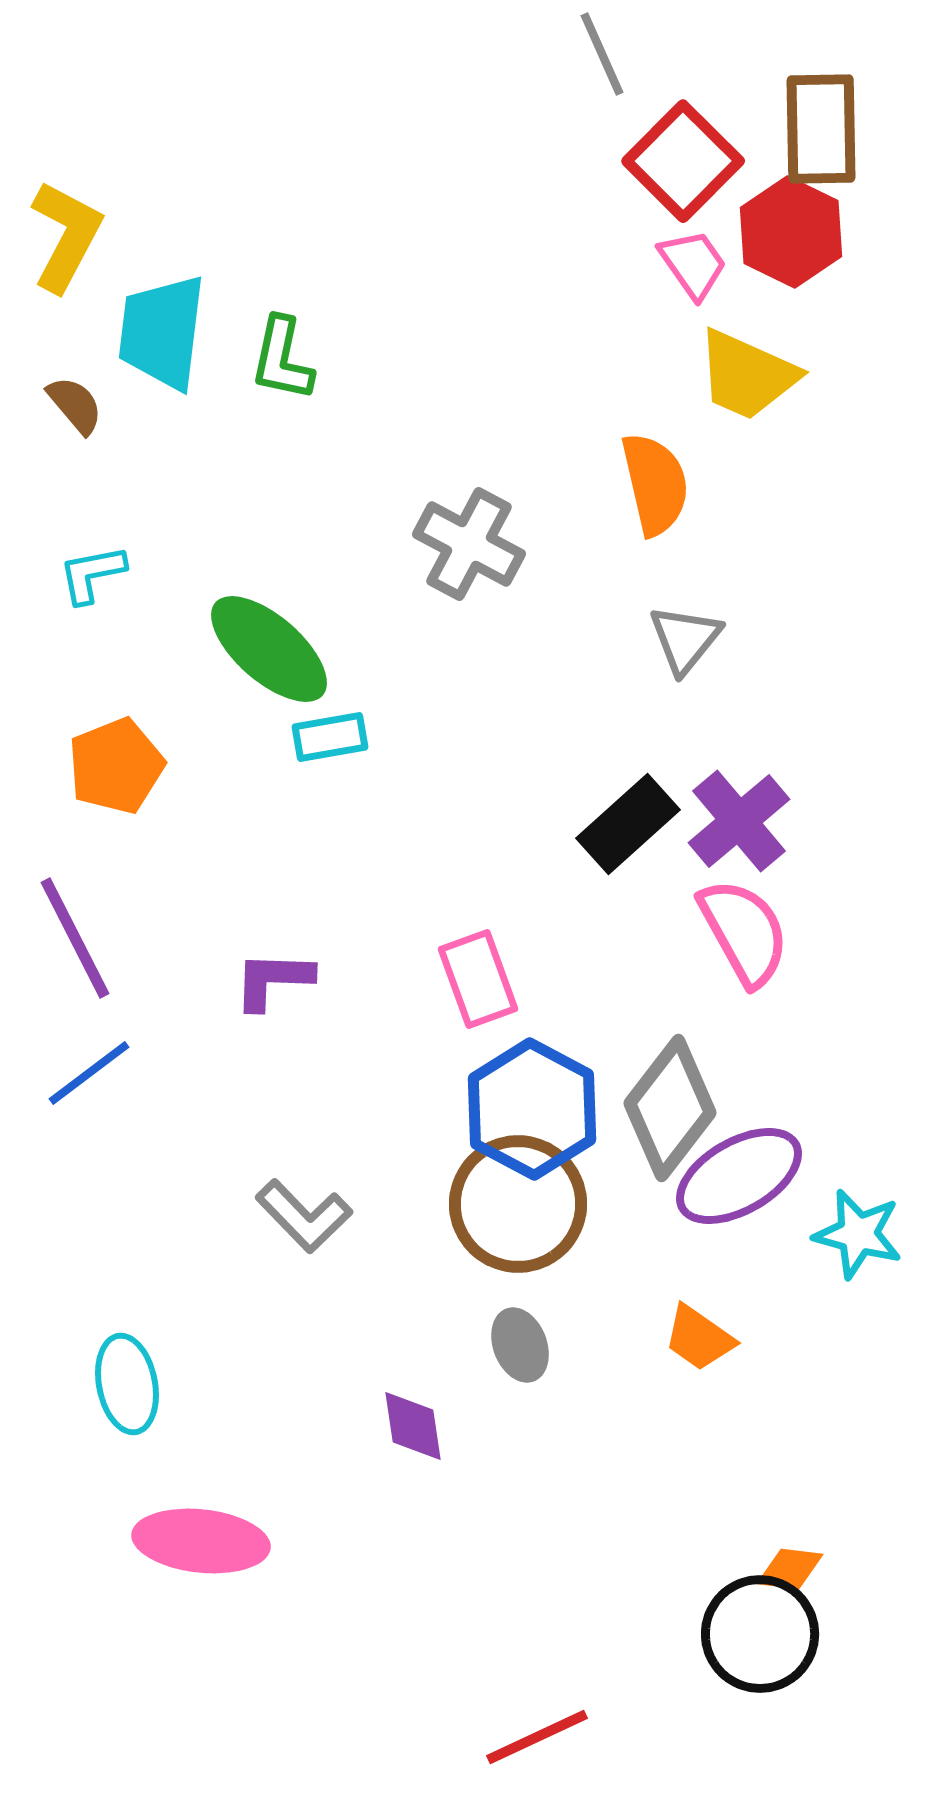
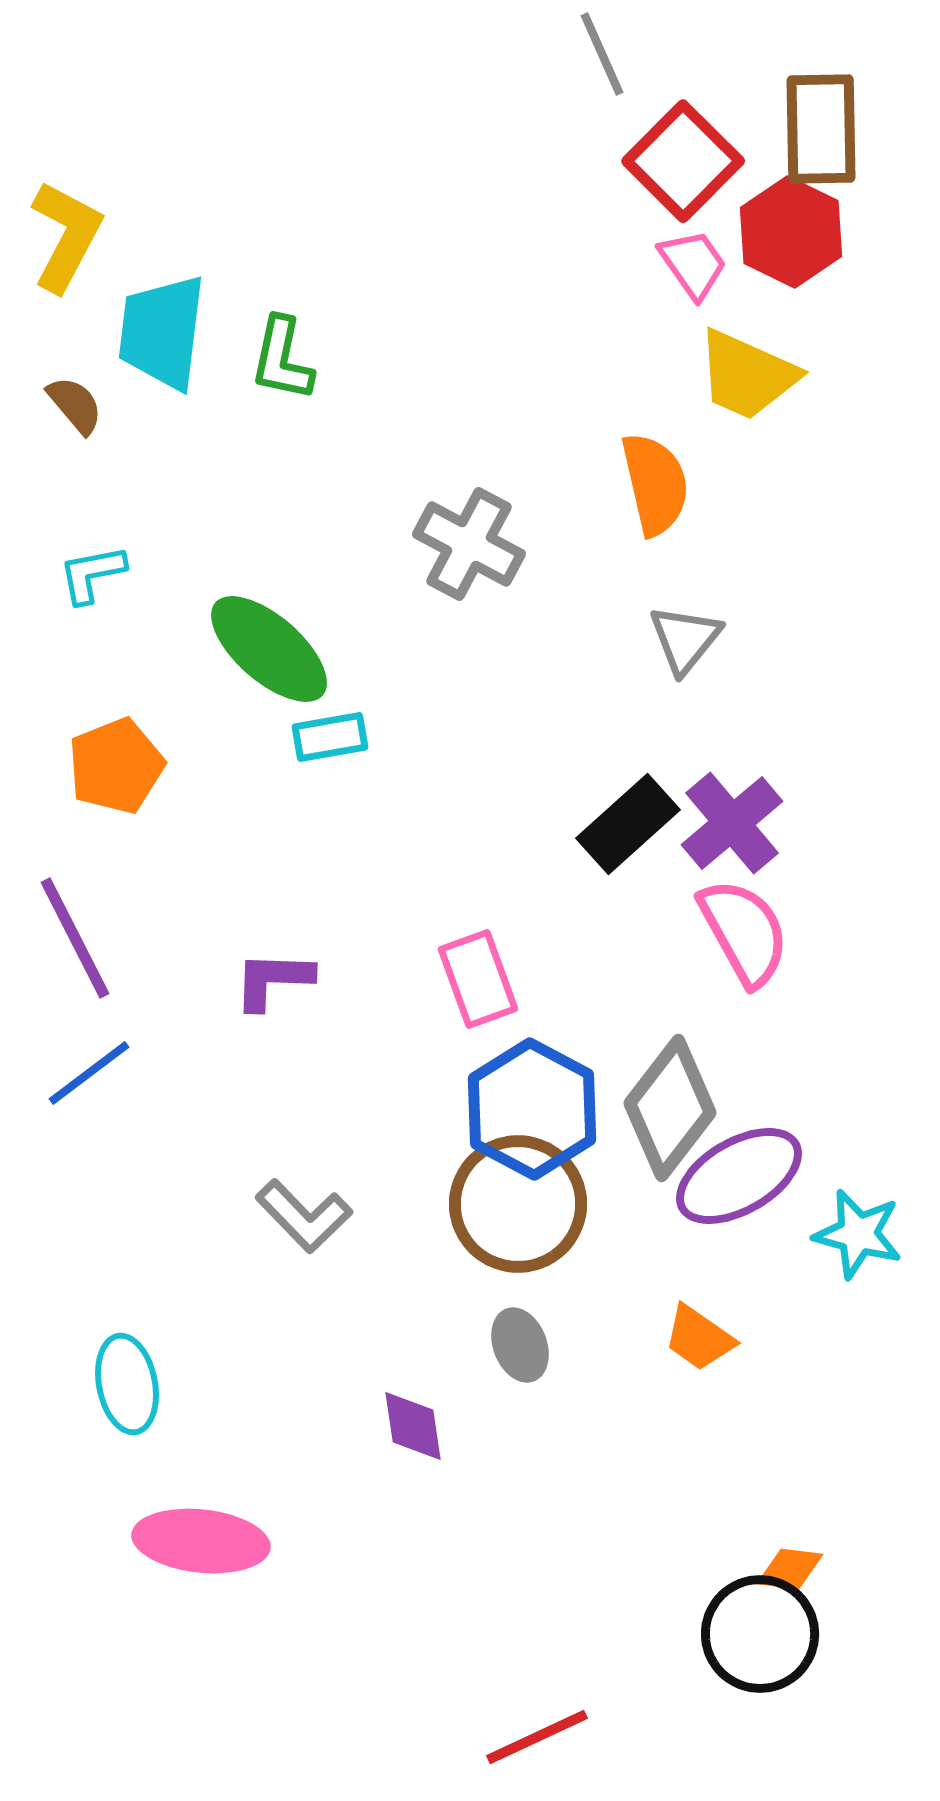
purple cross: moved 7 px left, 2 px down
